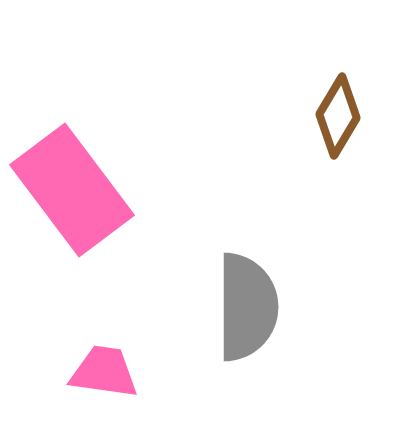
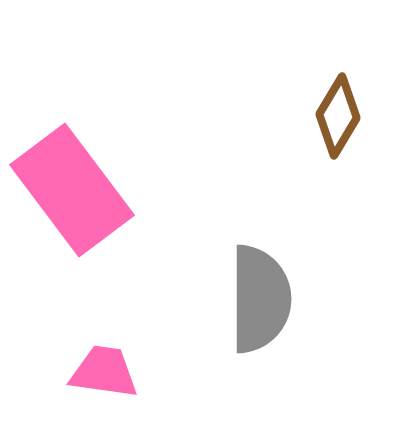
gray semicircle: moved 13 px right, 8 px up
